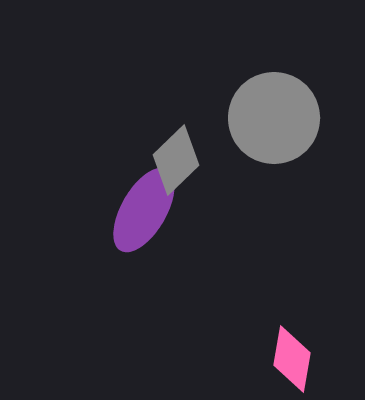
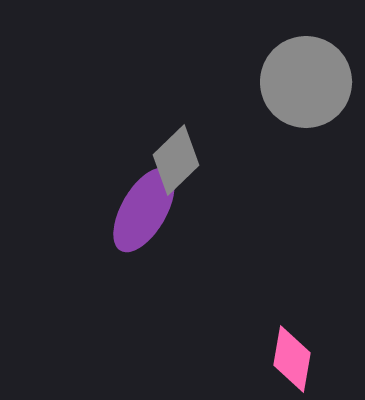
gray circle: moved 32 px right, 36 px up
